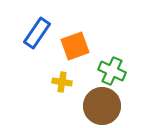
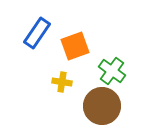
green cross: rotated 12 degrees clockwise
